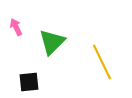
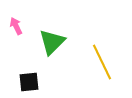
pink arrow: moved 1 px up
